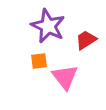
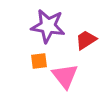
purple star: rotated 16 degrees counterclockwise
pink triangle: moved 1 px up
